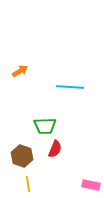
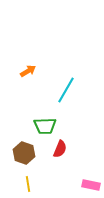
orange arrow: moved 8 px right
cyan line: moved 4 px left, 3 px down; rotated 64 degrees counterclockwise
red semicircle: moved 5 px right
brown hexagon: moved 2 px right, 3 px up
